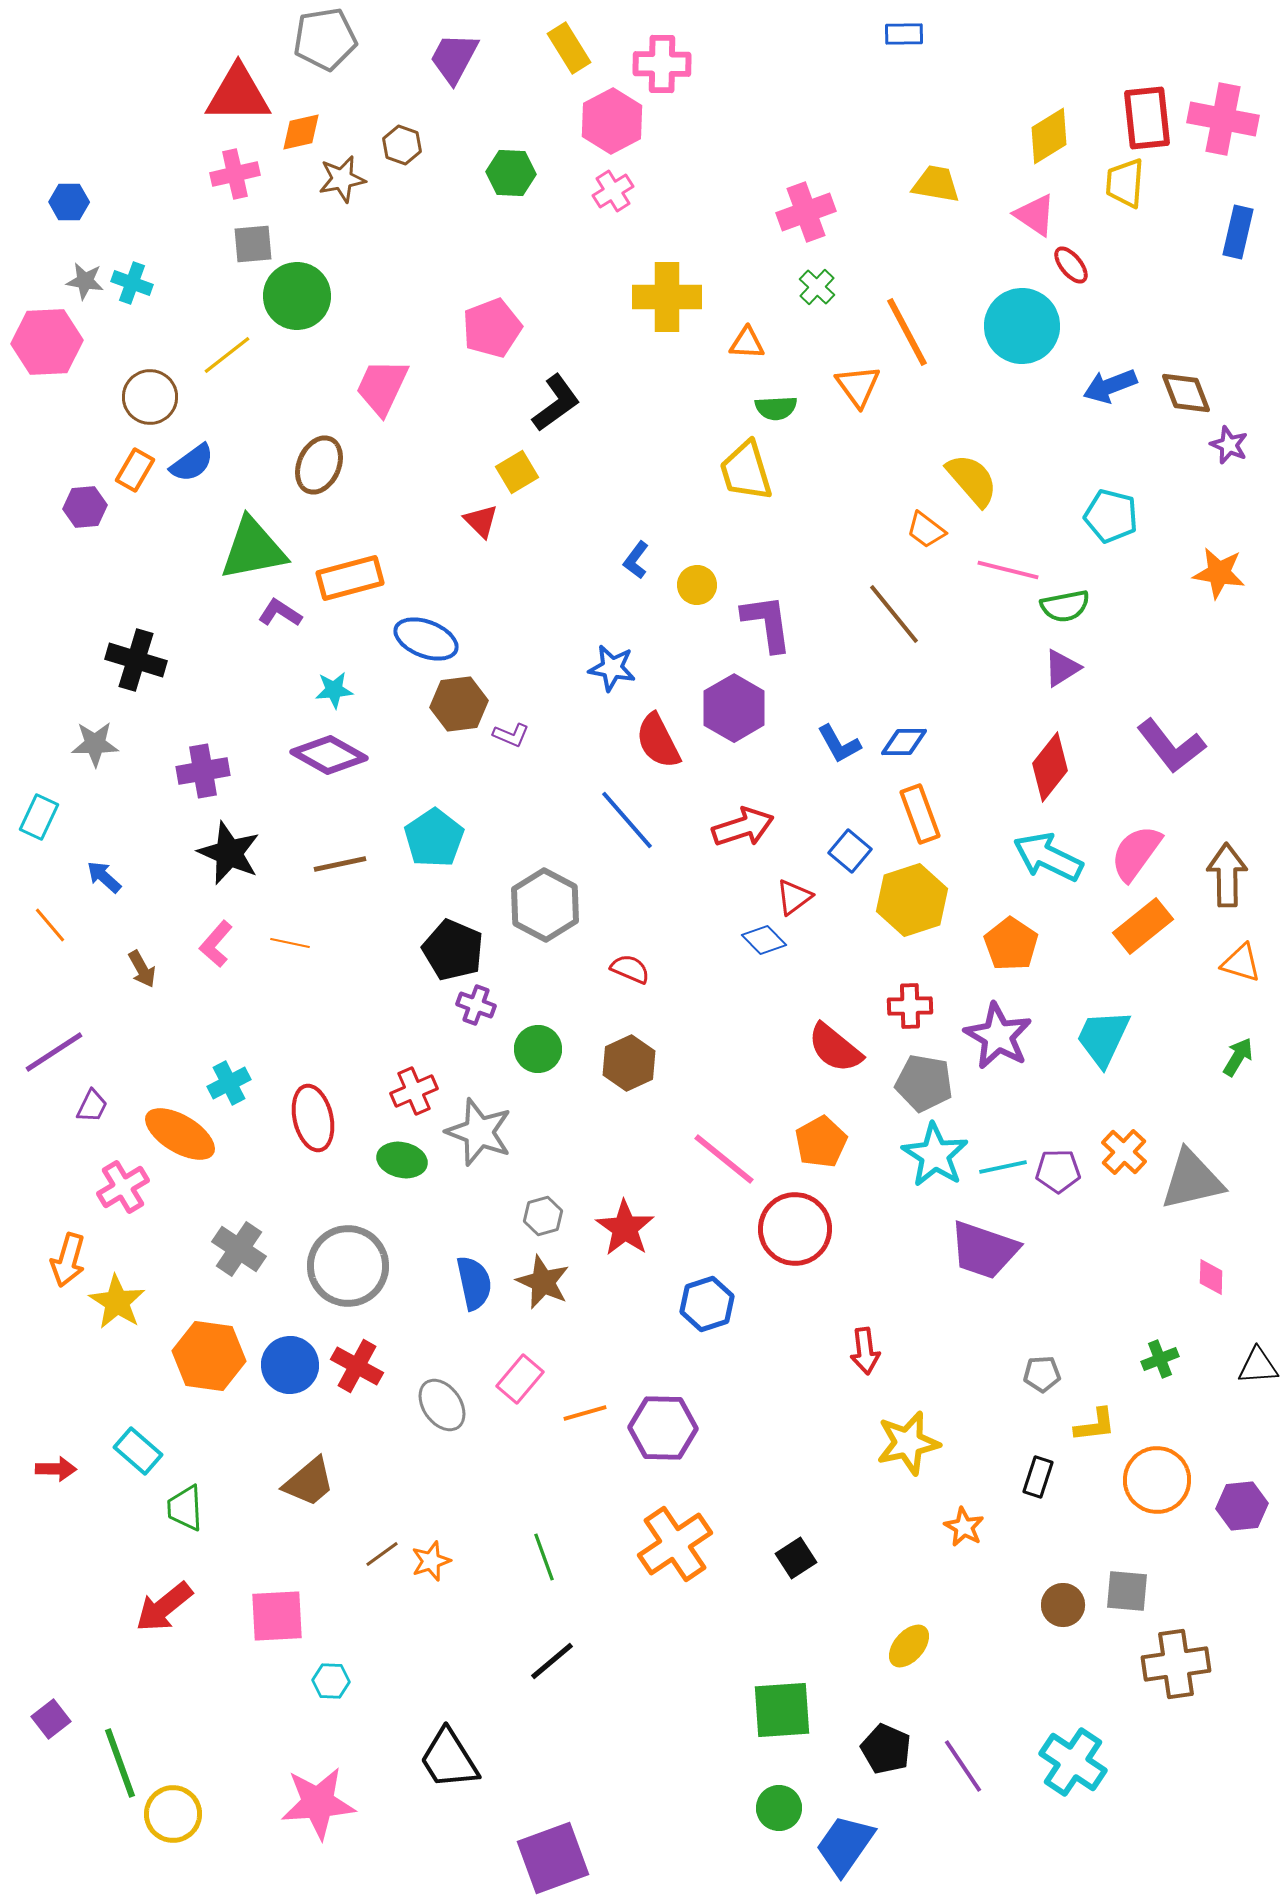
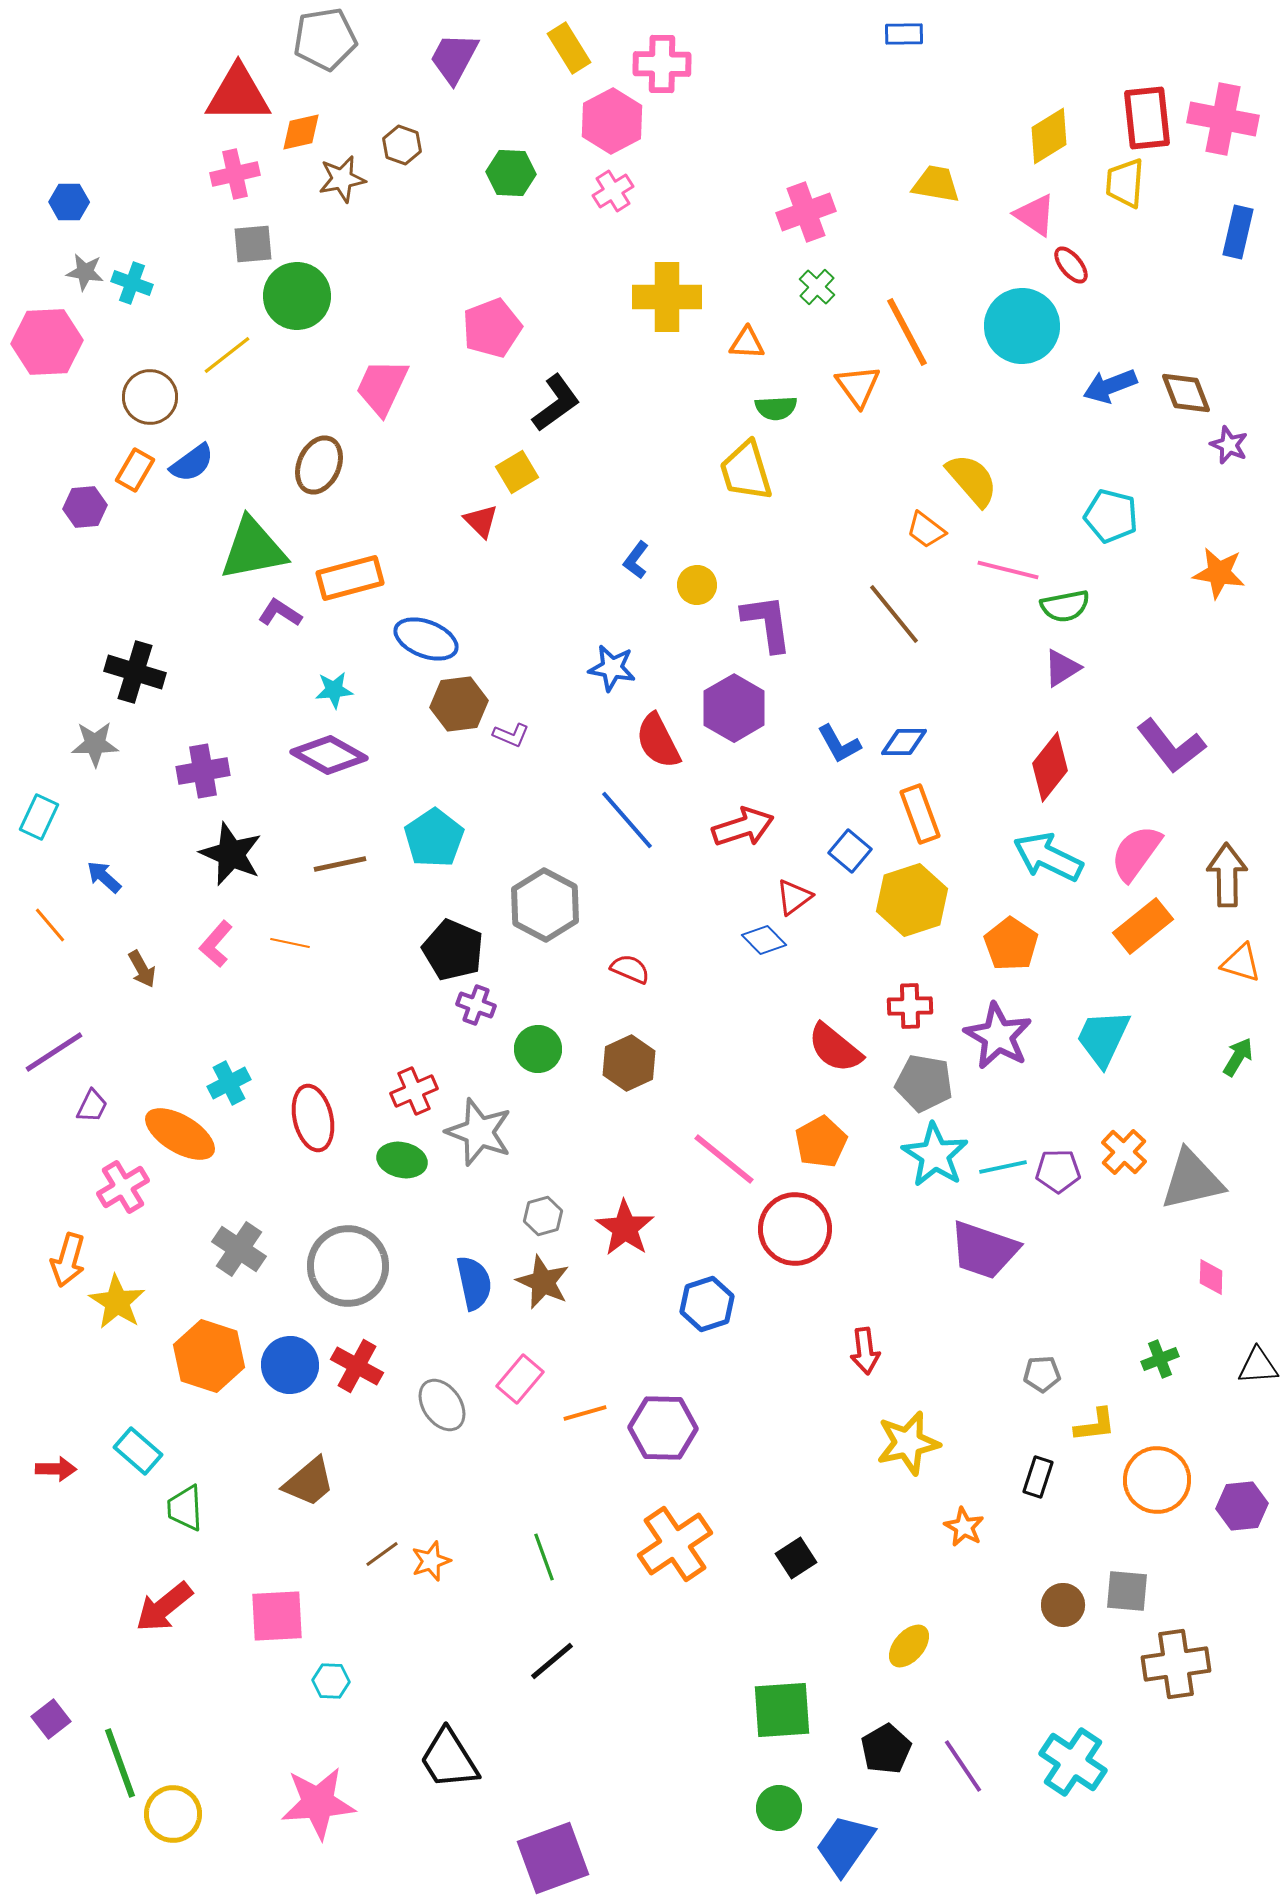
gray star at (85, 281): moved 9 px up
black cross at (136, 660): moved 1 px left, 12 px down
black star at (229, 853): moved 2 px right, 1 px down
orange hexagon at (209, 1356): rotated 10 degrees clockwise
black pentagon at (886, 1749): rotated 18 degrees clockwise
